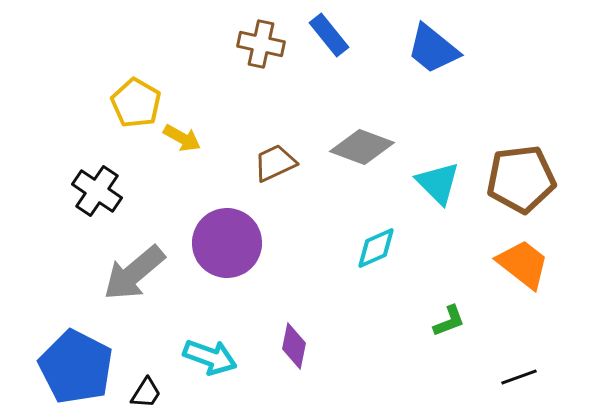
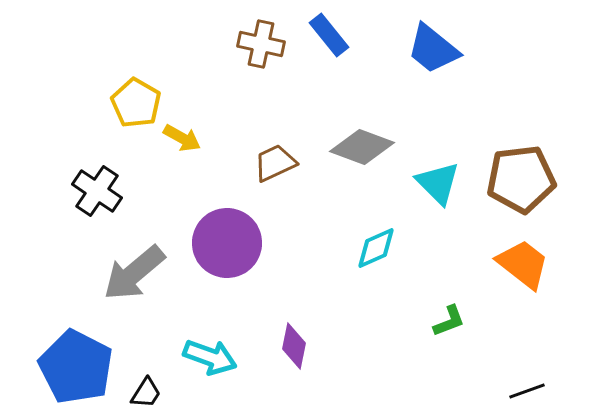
black line: moved 8 px right, 14 px down
